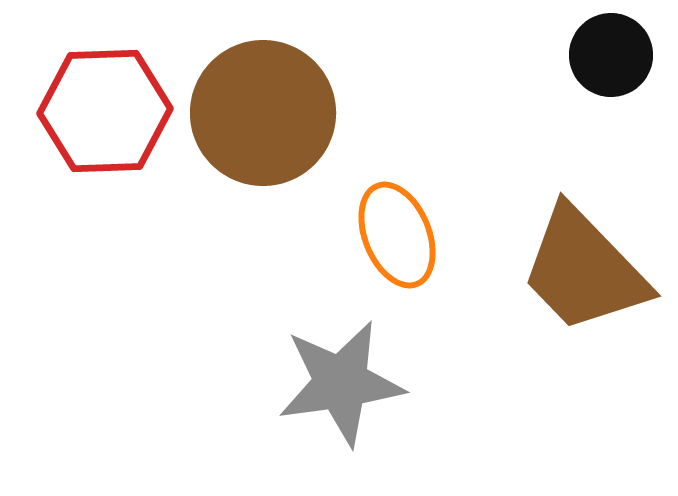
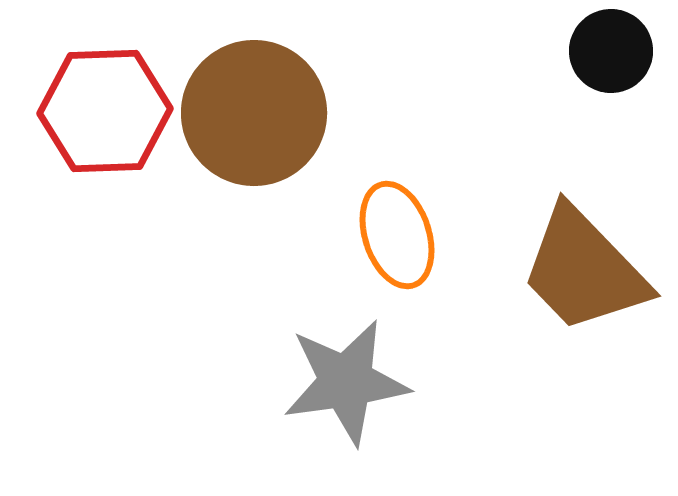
black circle: moved 4 px up
brown circle: moved 9 px left
orange ellipse: rotated 4 degrees clockwise
gray star: moved 5 px right, 1 px up
